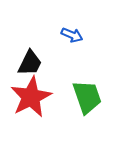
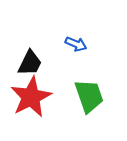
blue arrow: moved 4 px right, 9 px down
green trapezoid: moved 2 px right, 1 px up
